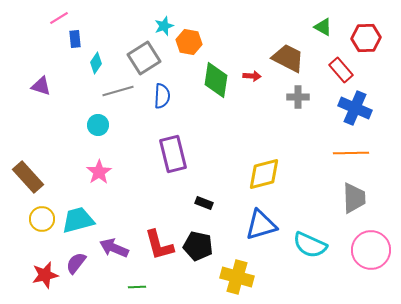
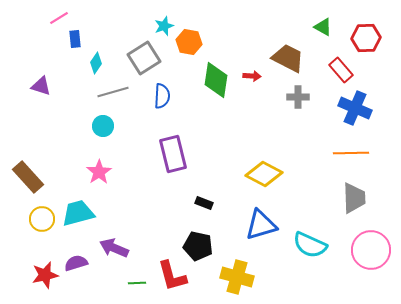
gray line: moved 5 px left, 1 px down
cyan circle: moved 5 px right, 1 px down
yellow diamond: rotated 42 degrees clockwise
cyan trapezoid: moved 7 px up
red L-shape: moved 13 px right, 31 px down
purple semicircle: rotated 35 degrees clockwise
green line: moved 4 px up
